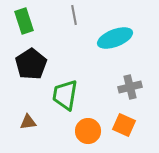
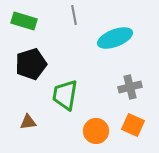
green rectangle: rotated 55 degrees counterclockwise
black pentagon: rotated 16 degrees clockwise
orange square: moved 9 px right
orange circle: moved 8 px right
